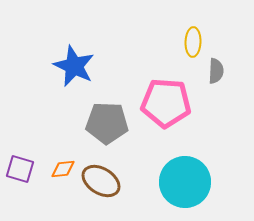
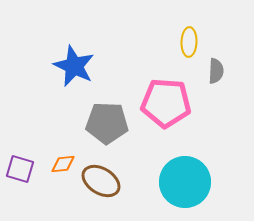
yellow ellipse: moved 4 px left
orange diamond: moved 5 px up
